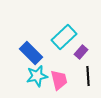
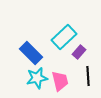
purple rectangle: moved 2 px left
cyan star: moved 2 px down
pink trapezoid: moved 1 px right, 1 px down
